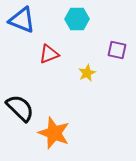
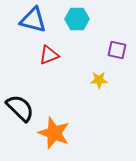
blue triangle: moved 11 px right; rotated 8 degrees counterclockwise
red triangle: moved 1 px down
yellow star: moved 12 px right, 7 px down; rotated 24 degrees clockwise
